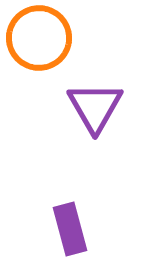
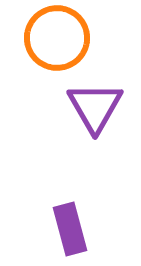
orange circle: moved 18 px right
